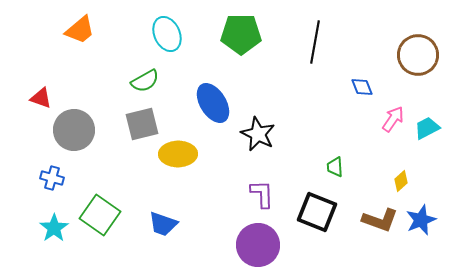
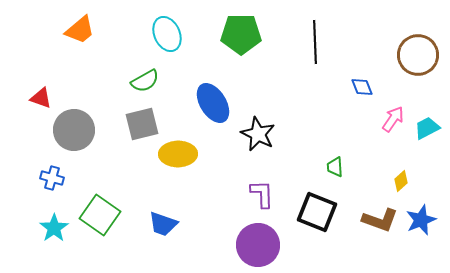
black line: rotated 12 degrees counterclockwise
